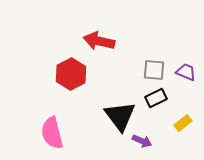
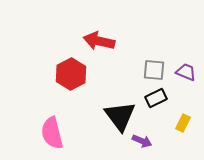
yellow rectangle: rotated 24 degrees counterclockwise
